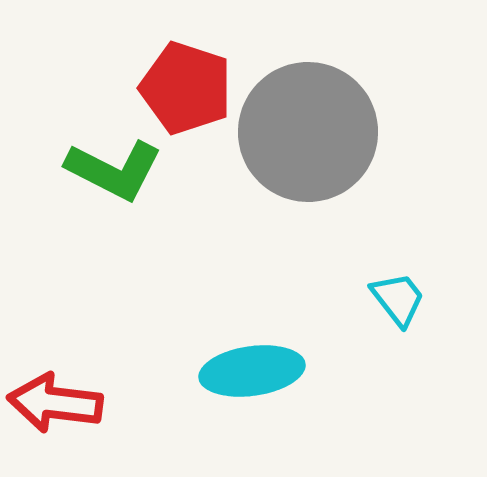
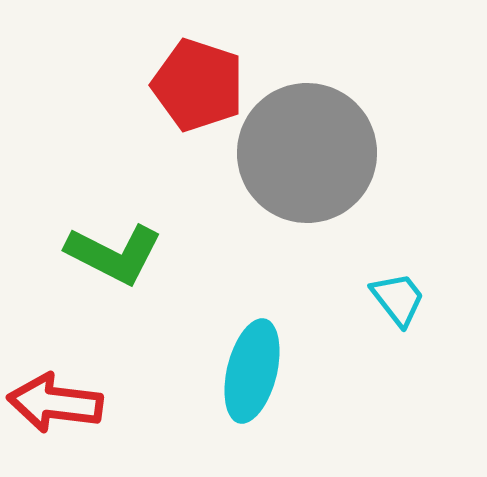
red pentagon: moved 12 px right, 3 px up
gray circle: moved 1 px left, 21 px down
green L-shape: moved 84 px down
cyan ellipse: rotated 68 degrees counterclockwise
